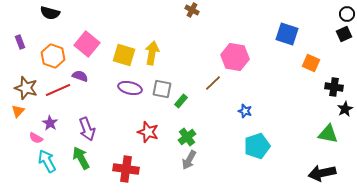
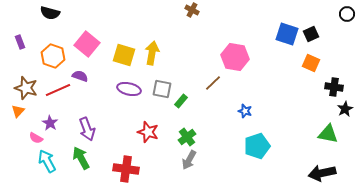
black square: moved 33 px left
purple ellipse: moved 1 px left, 1 px down
